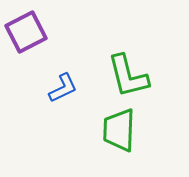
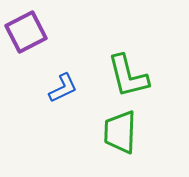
green trapezoid: moved 1 px right, 2 px down
